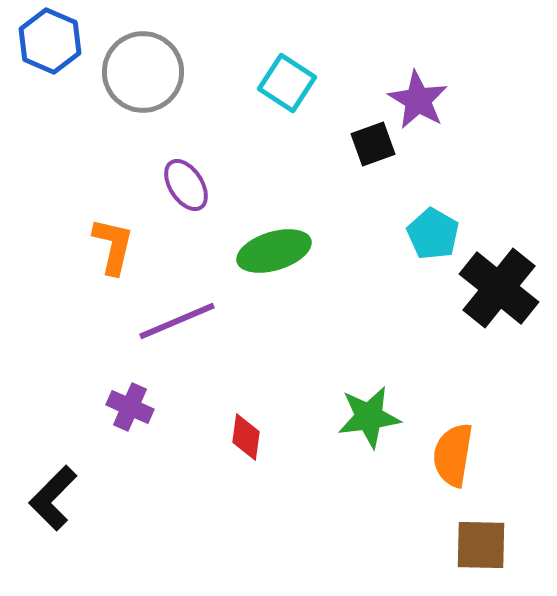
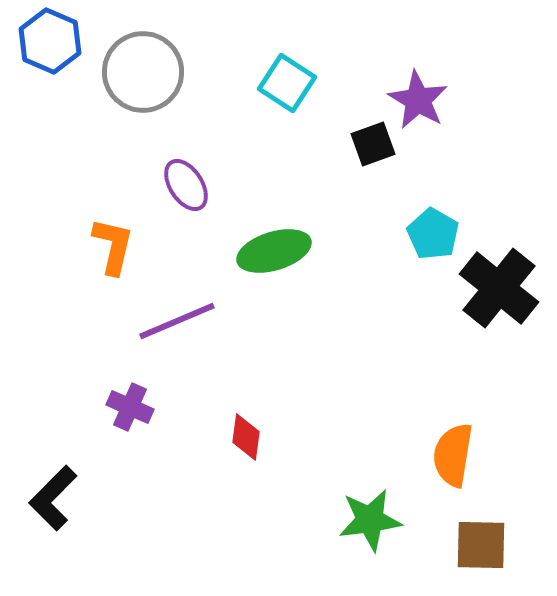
green star: moved 1 px right, 103 px down
